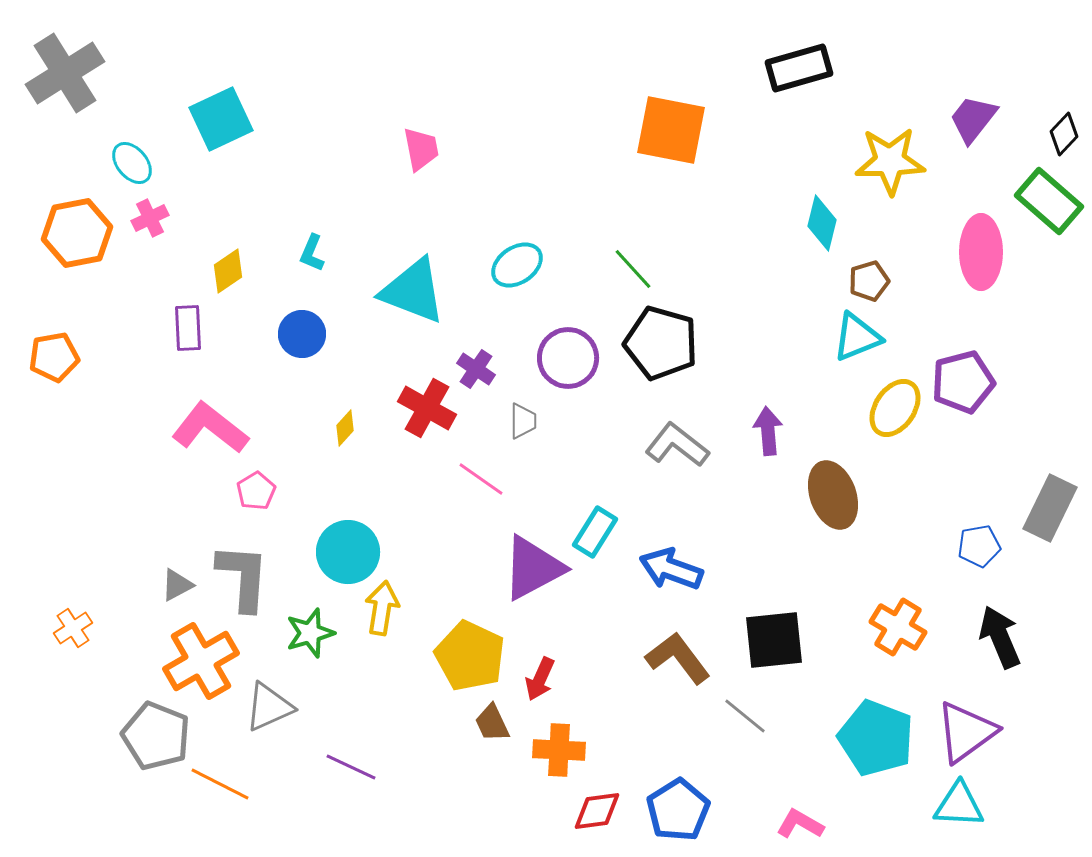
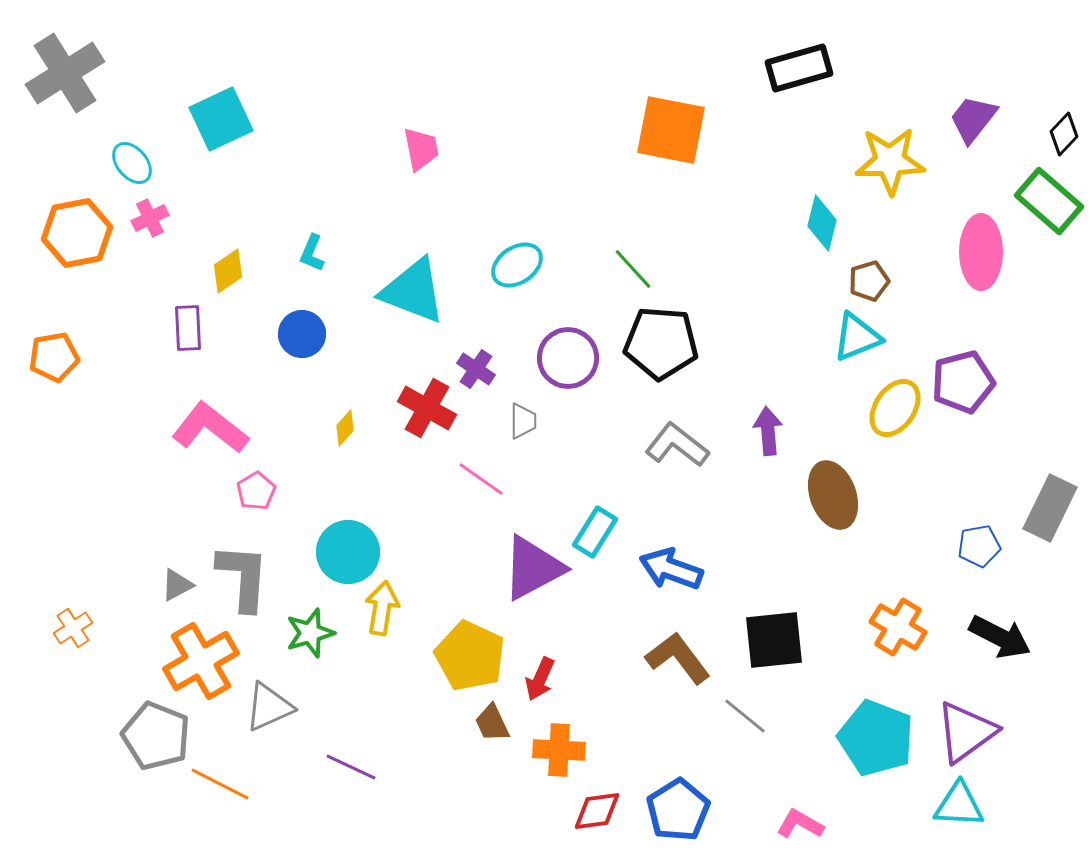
black pentagon at (661, 343): rotated 12 degrees counterclockwise
black arrow at (1000, 637): rotated 140 degrees clockwise
